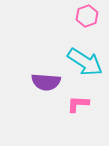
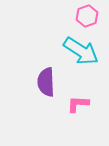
cyan arrow: moved 4 px left, 11 px up
purple semicircle: rotated 84 degrees clockwise
